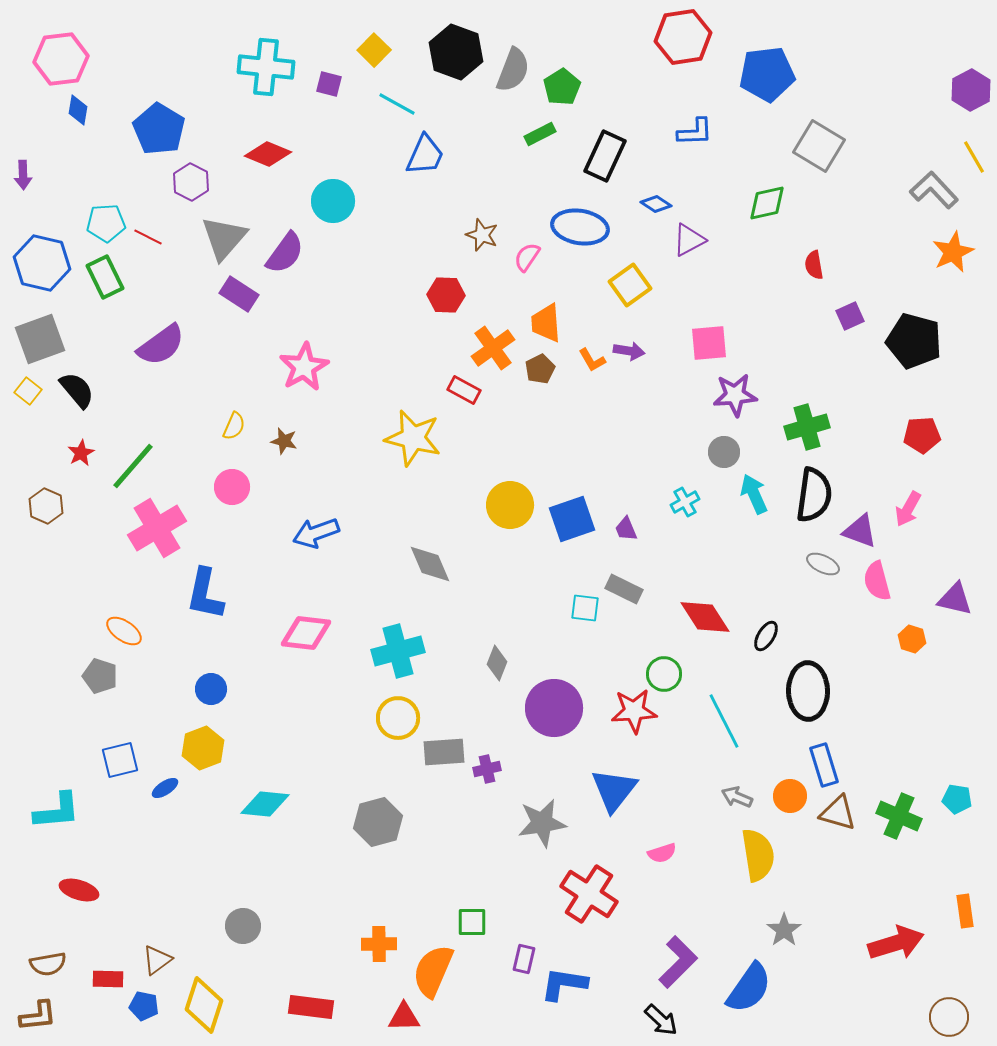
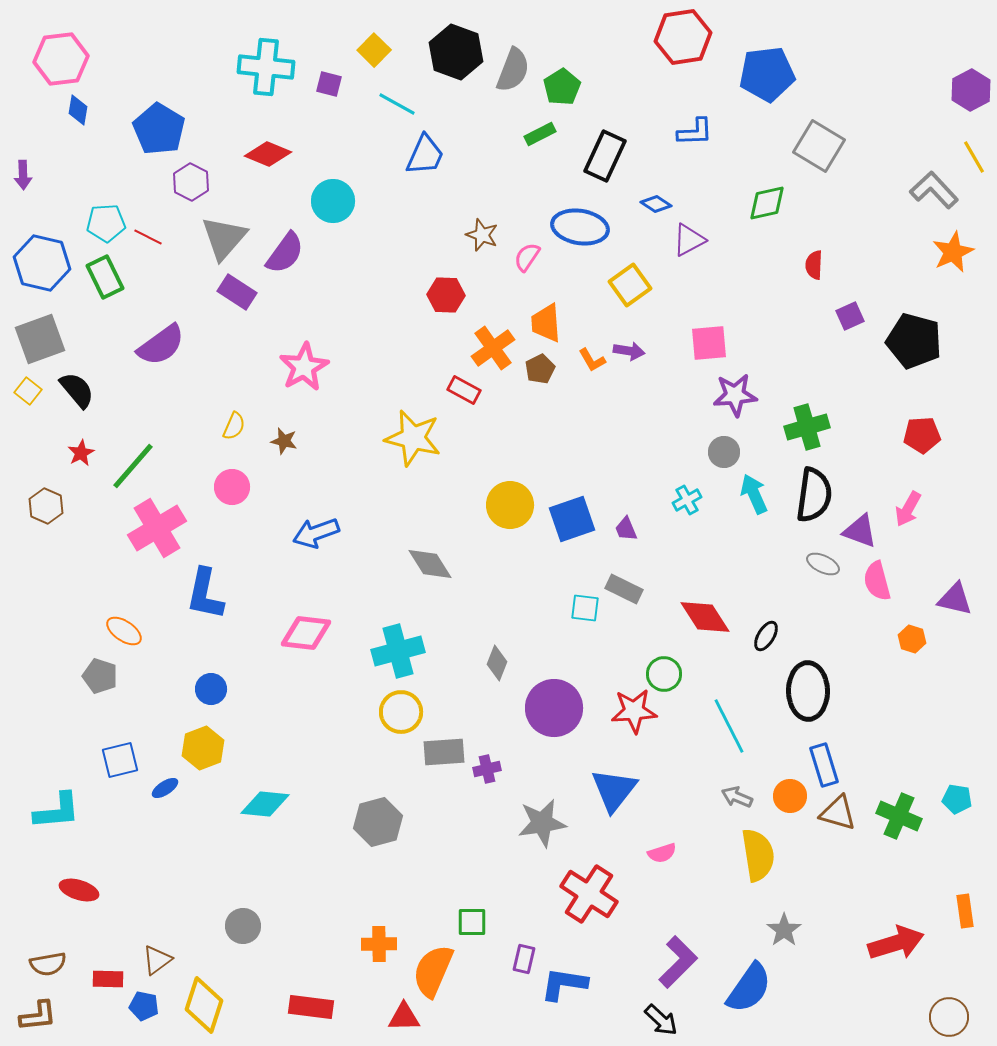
red semicircle at (814, 265): rotated 12 degrees clockwise
purple rectangle at (239, 294): moved 2 px left, 2 px up
cyan cross at (685, 502): moved 2 px right, 2 px up
gray diamond at (430, 564): rotated 9 degrees counterclockwise
yellow circle at (398, 718): moved 3 px right, 6 px up
cyan line at (724, 721): moved 5 px right, 5 px down
